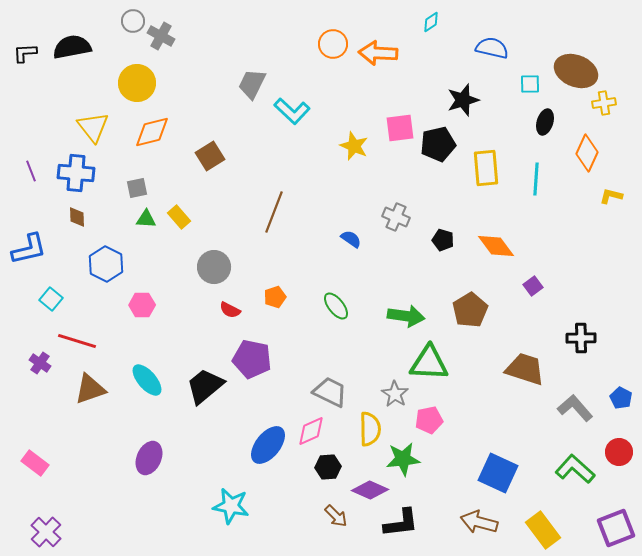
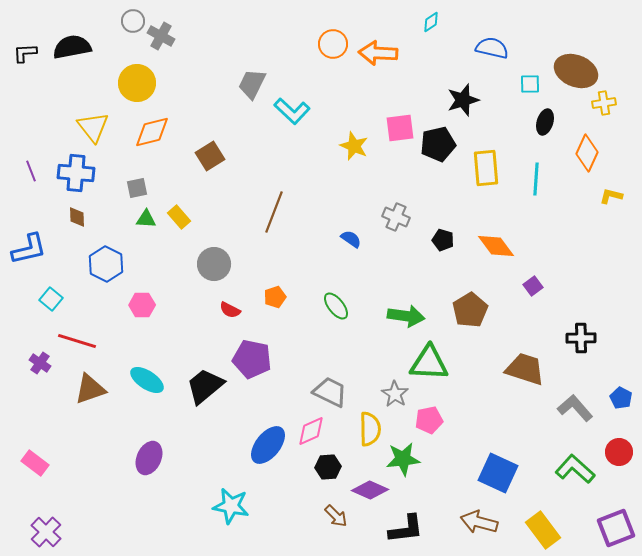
gray circle at (214, 267): moved 3 px up
cyan ellipse at (147, 380): rotated 16 degrees counterclockwise
black L-shape at (401, 523): moved 5 px right, 6 px down
